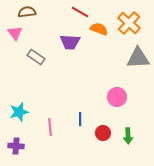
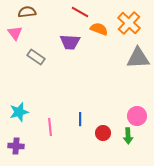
pink circle: moved 20 px right, 19 px down
